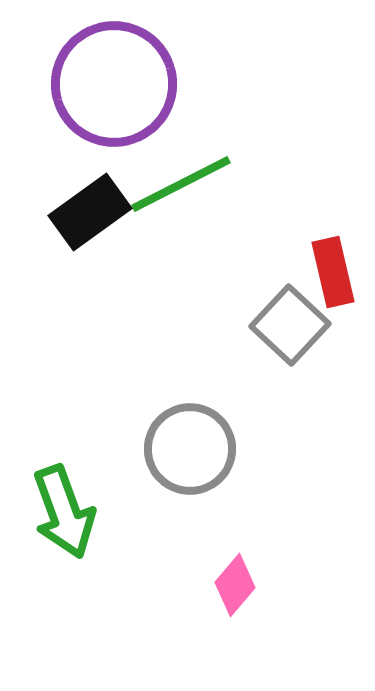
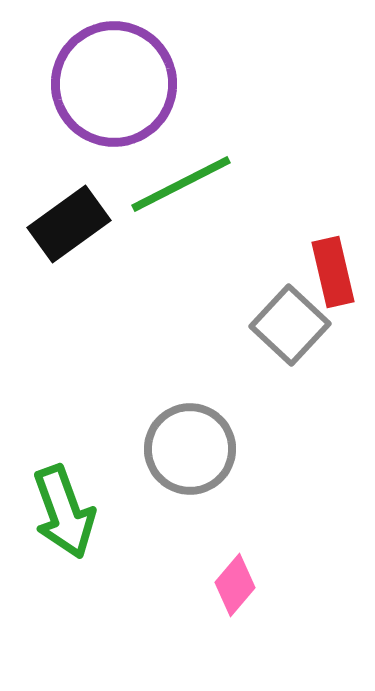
black rectangle: moved 21 px left, 12 px down
